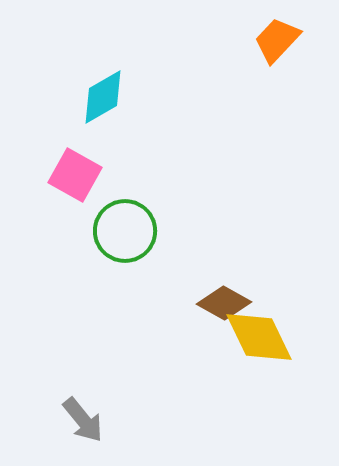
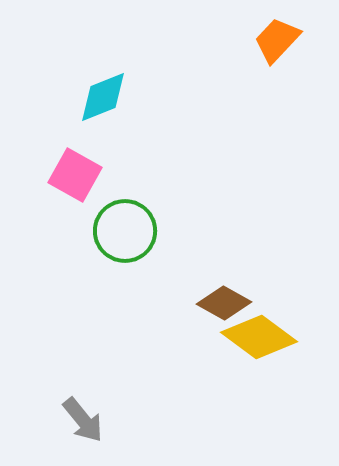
cyan diamond: rotated 8 degrees clockwise
yellow diamond: rotated 28 degrees counterclockwise
